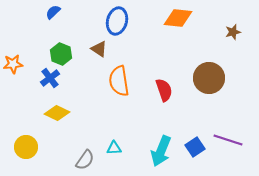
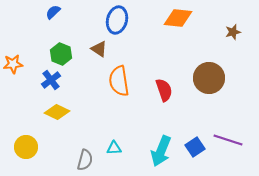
blue ellipse: moved 1 px up
blue cross: moved 1 px right, 2 px down
yellow diamond: moved 1 px up
gray semicircle: rotated 20 degrees counterclockwise
